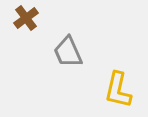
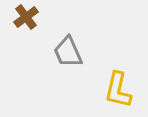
brown cross: moved 1 px up
